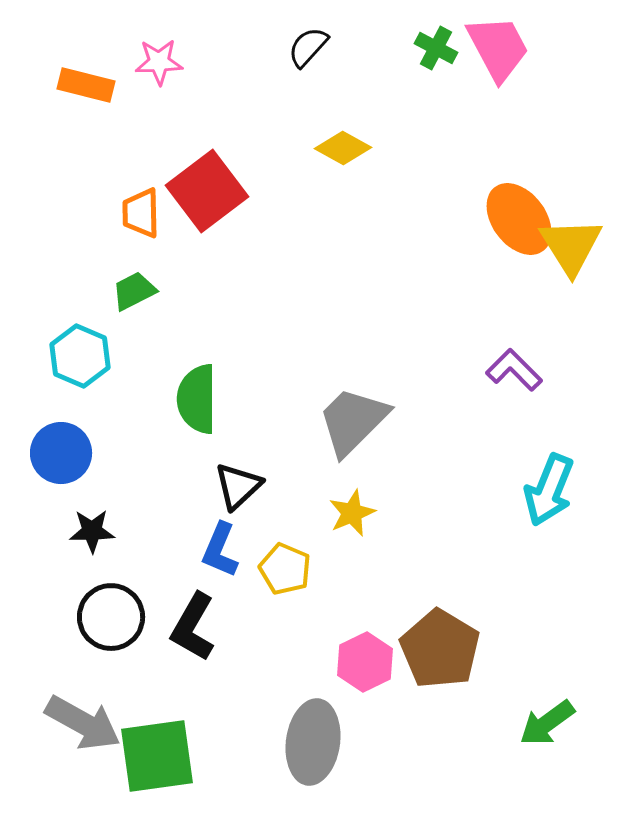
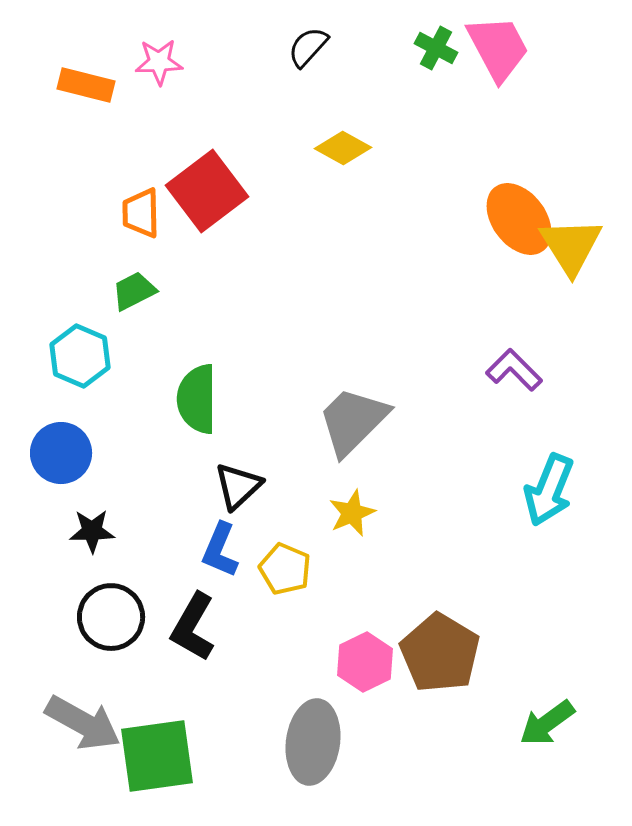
brown pentagon: moved 4 px down
